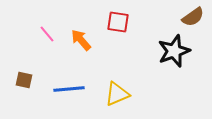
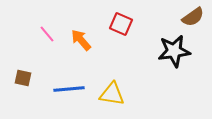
red square: moved 3 px right, 2 px down; rotated 15 degrees clockwise
black star: rotated 12 degrees clockwise
brown square: moved 1 px left, 2 px up
yellow triangle: moved 5 px left; rotated 32 degrees clockwise
